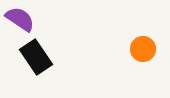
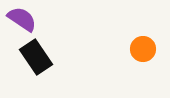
purple semicircle: moved 2 px right
